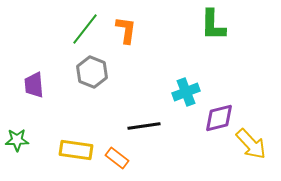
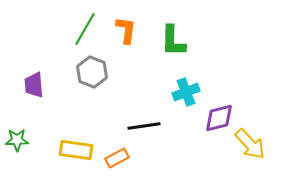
green L-shape: moved 40 px left, 16 px down
green line: rotated 8 degrees counterclockwise
yellow arrow: moved 1 px left
orange rectangle: rotated 65 degrees counterclockwise
